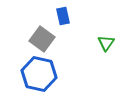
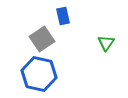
gray square: rotated 20 degrees clockwise
